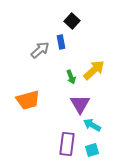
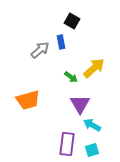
black square: rotated 14 degrees counterclockwise
yellow arrow: moved 2 px up
green arrow: rotated 32 degrees counterclockwise
